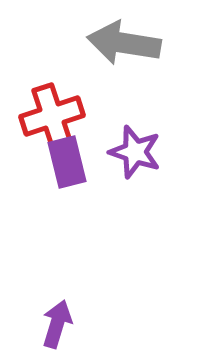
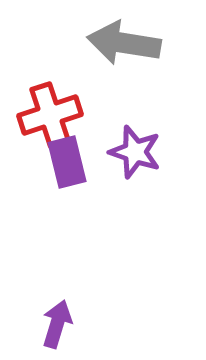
red cross: moved 2 px left, 1 px up
